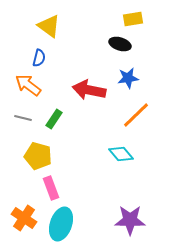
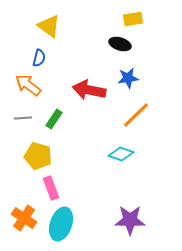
gray line: rotated 18 degrees counterclockwise
cyan diamond: rotated 30 degrees counterclockwise
